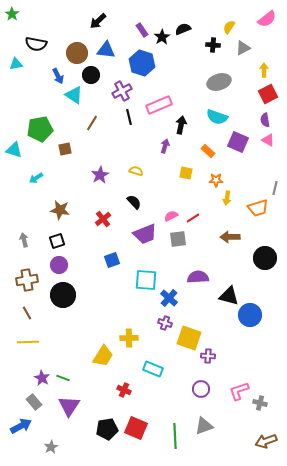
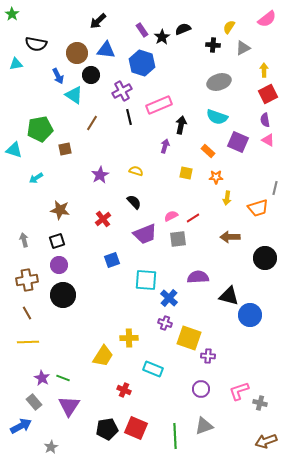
orange star at (216, 180): moved 3 px up
